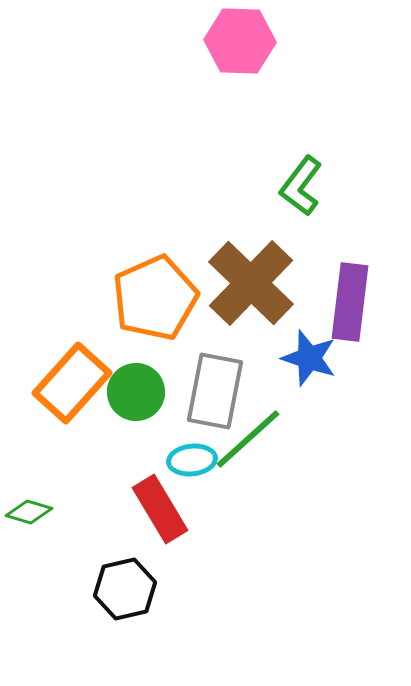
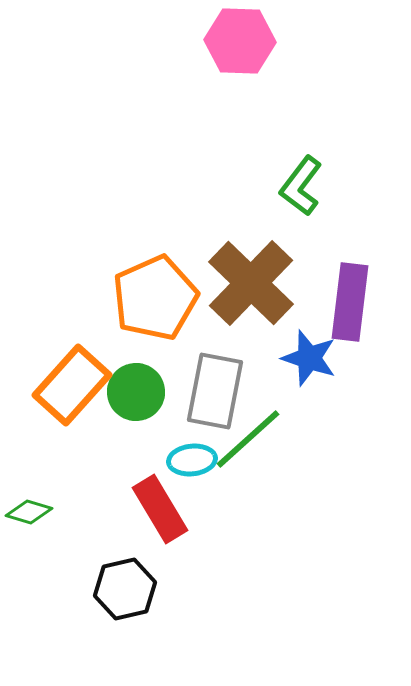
orange rectangle: moved 2 px down
